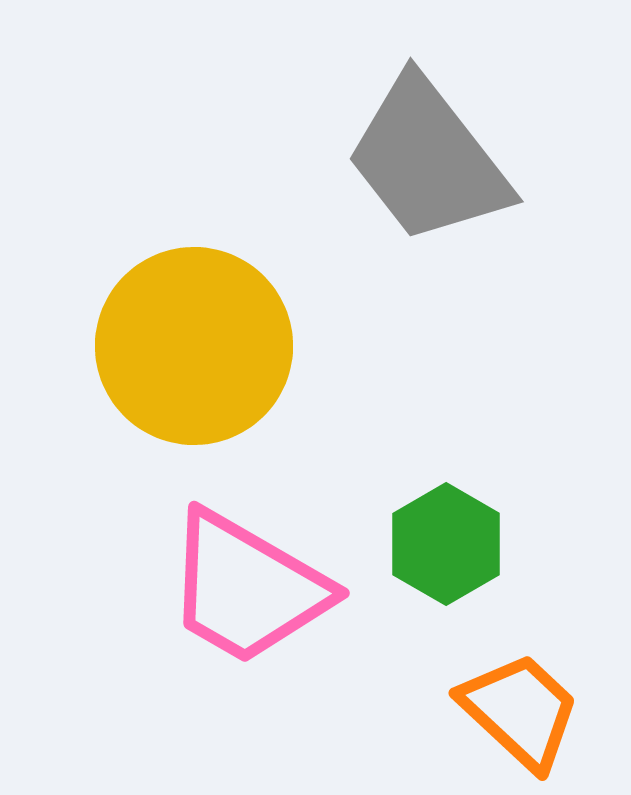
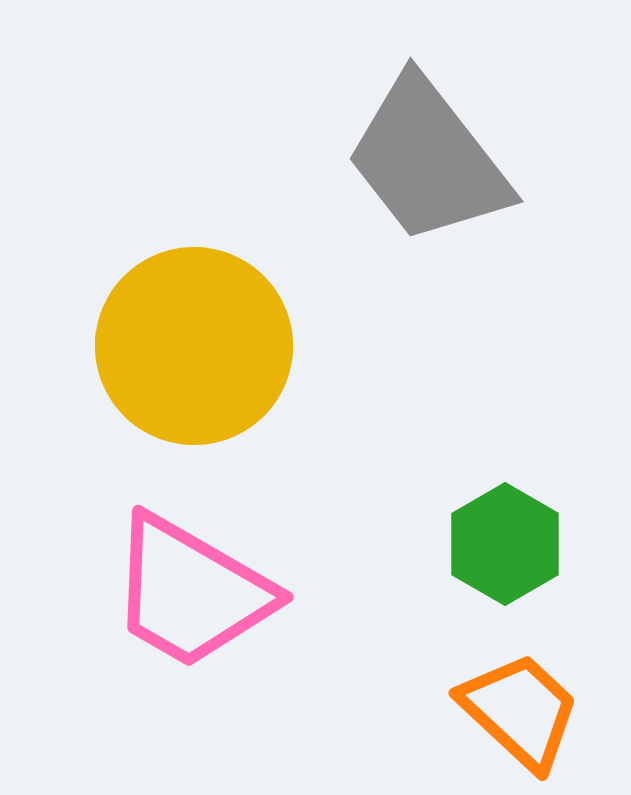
green hexagon: moved 59 px right
pink trapezoid: moved 56 px left, 4 px down
